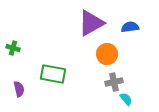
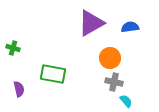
orange circle: moved 3 px right, 4 px down
gray cross: rotated 24 degrees clockwise
cyan semicircle: moved 2 px down
